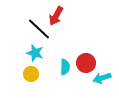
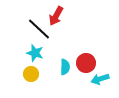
cyan arrow: moved 2 px left, 1 px down
